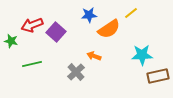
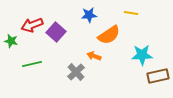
yellow line: rotated 48 degrees clockwise
orange semicircle: moved 6 px down
